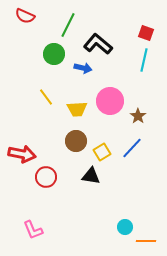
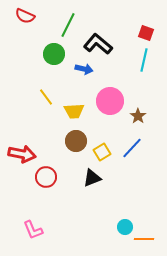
blue arrow: moved 1 px right, 1 px down
yellow trapezoid: moved 3 px left, 2 px down
black triangle: moved 1 px right, 2 px down; rotated 30 degrees counterclockwise
orange line: moved 2 px left, 2 px up
